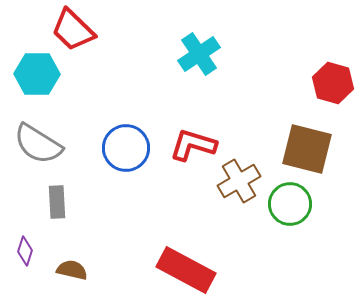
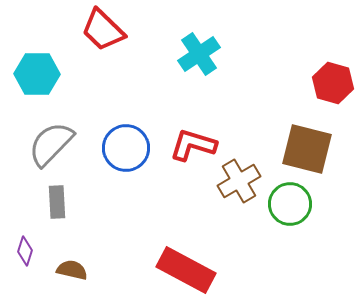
red trapezoid: moved 30 px right
gray semicircle: moved 13 px right; rotated 102 degrees clockwise
